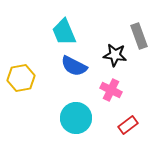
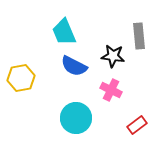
gray rectangle: rotated 15 degrees clockwise
black star: moved 2 px left, 1 px down
red rectangle: moved 9 px right
